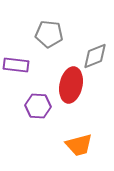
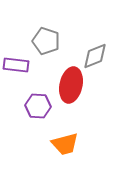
gray pentagon: moved 3 px left, 7 px down; rotated 12 degrees clockwise
orange trapezoid: moved 14 px left, 1 px up
